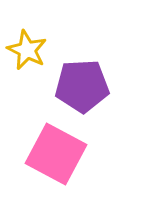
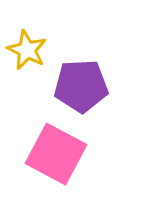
purple pentagon: moved 1 px left
